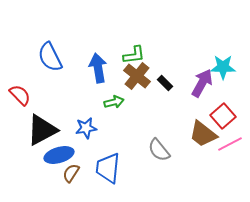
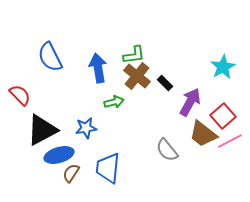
cyan star: rotated 30 degrees counterclockwise
purple arrow: moved 12 px left, 19 px down
pink line: moved 3 px up
gray semicircle: moved 8 px right
